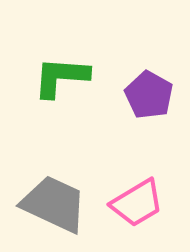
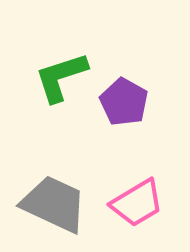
green L-shape: rotated 22 degrees counterclockwise
purple pentagon: moved 25 px left, 7 px down
